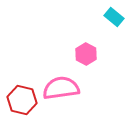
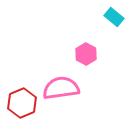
red hexagon: moved 3 px down; rotated 24 degrees clockwise
